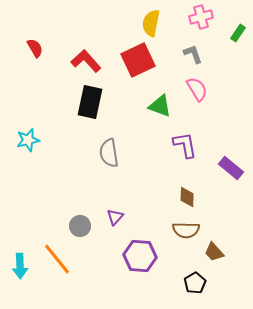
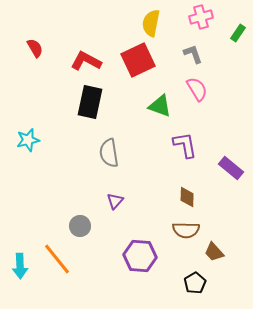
red L-shape: rotated 20 degrees counterclockwise
purple triangle: moved 16 px up
